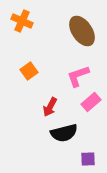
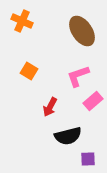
orange square: rotated 24 degrees counterclockwise
pink rectangle: moved 2 px right, 1 px up
black semicircle: moved 4 px right, 3 px down
